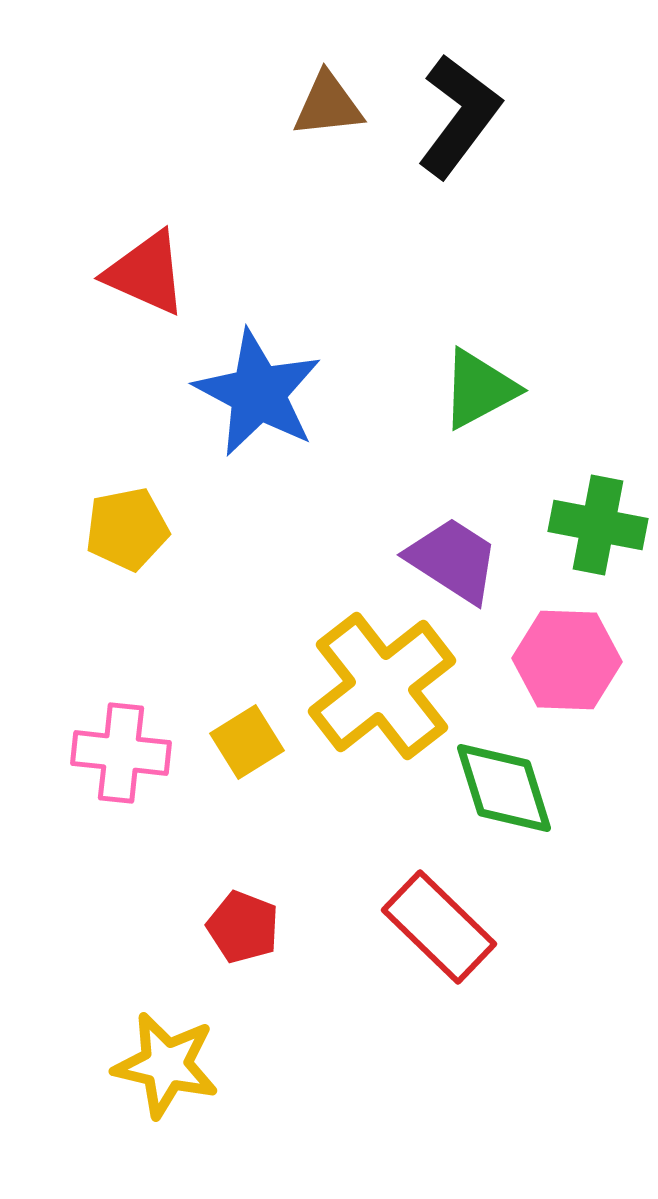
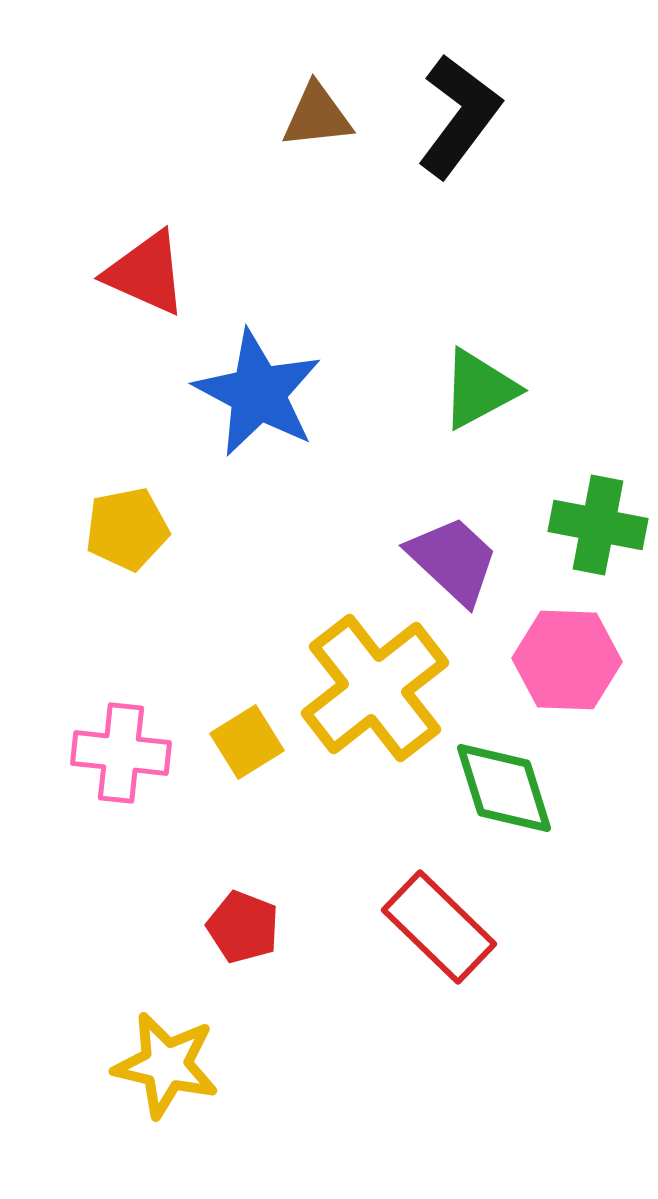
brown triangle: moved 11 px left, 11 px down
purple trapezoid: rotated 10 degrees clockwise
yellow cross: moved 7 px left, 2 px down
